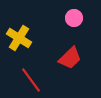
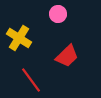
pink circle: moved 16 px left, 4 px up
red trapezoid: moved 3 px left, 2 px up
